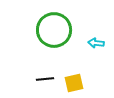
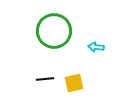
green circle: moved 1 px down
cyan arrow: moved 4 px down
